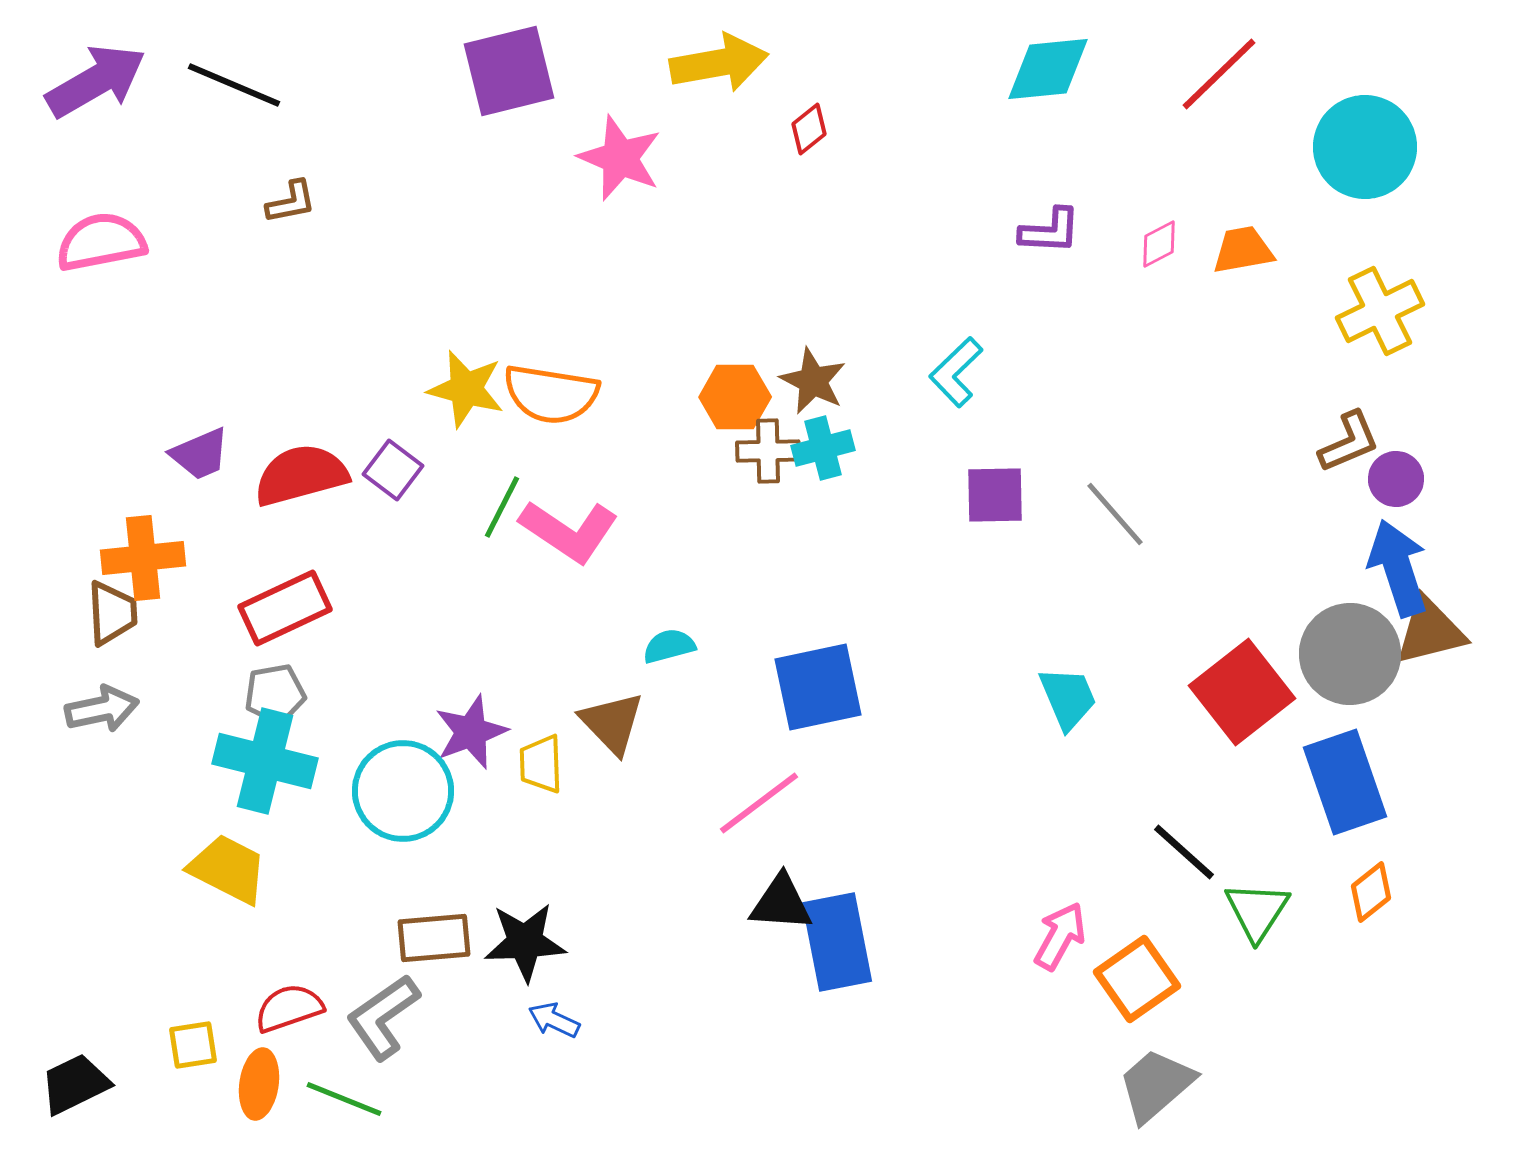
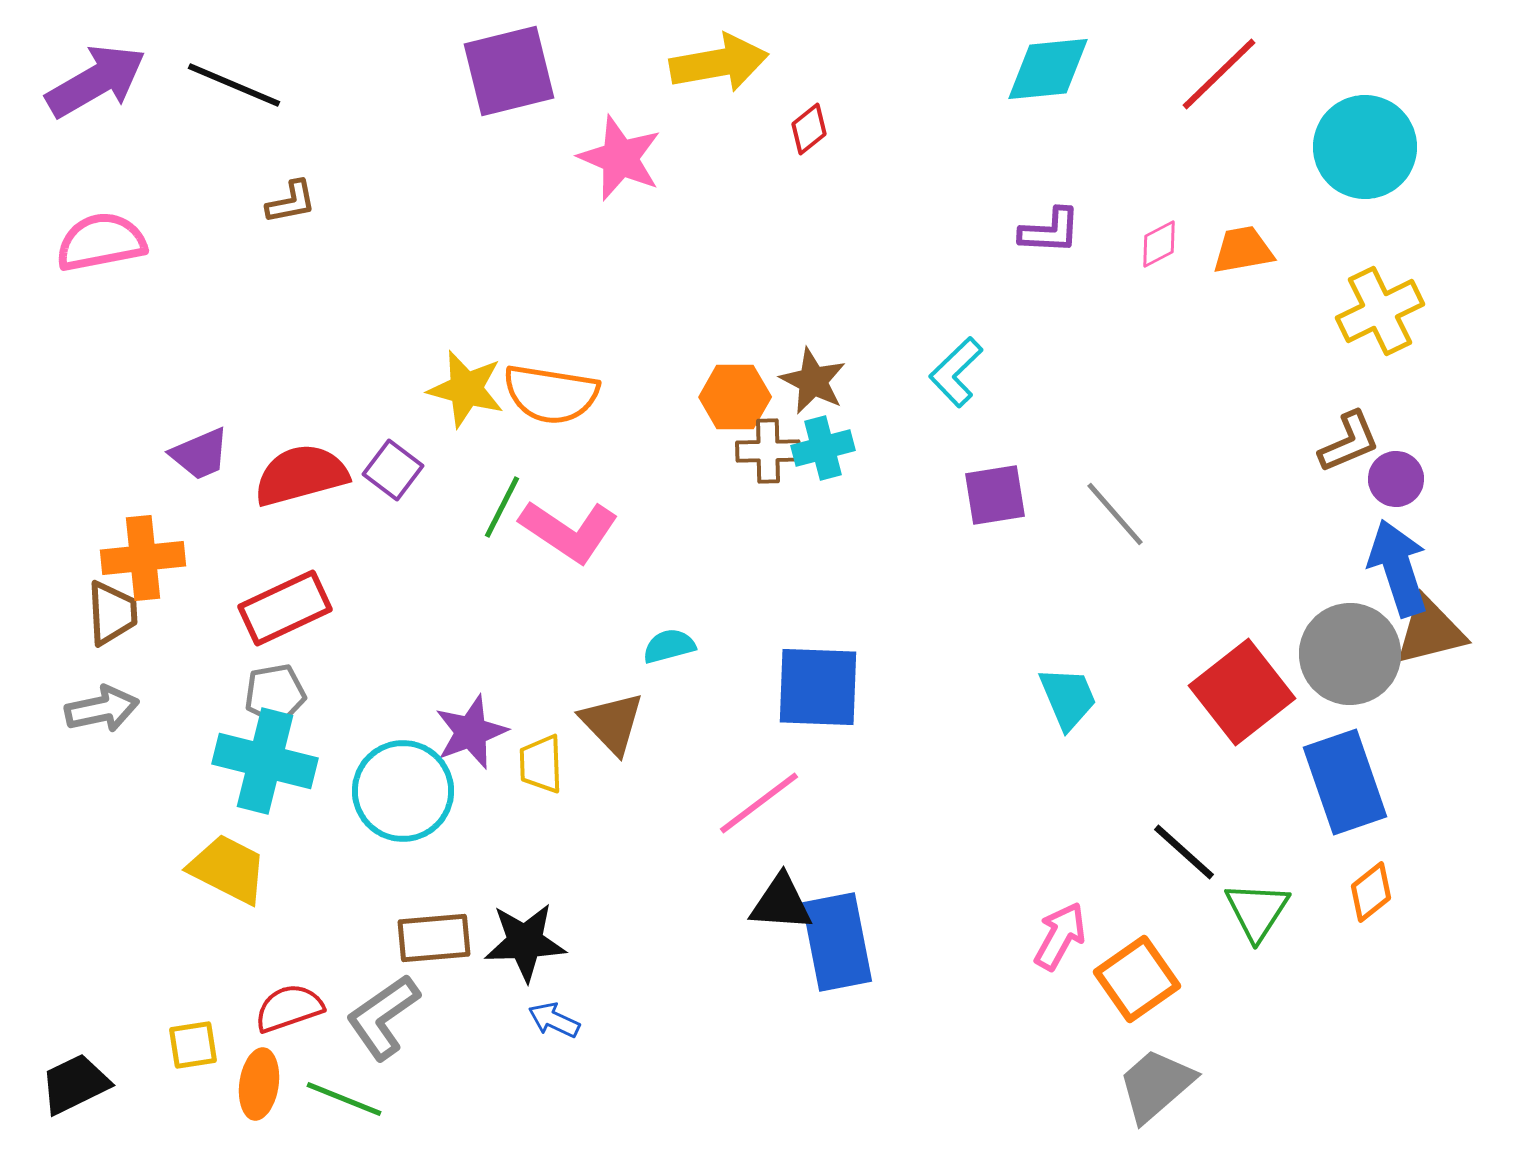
purple square at (995, 495): rotated 8 degrees counterclockwise
blue square at (818, 687): rotated 14 degrees clockwise
